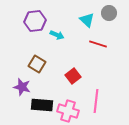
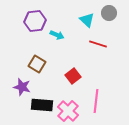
pink cross: rotated 25 degrees clockwise
